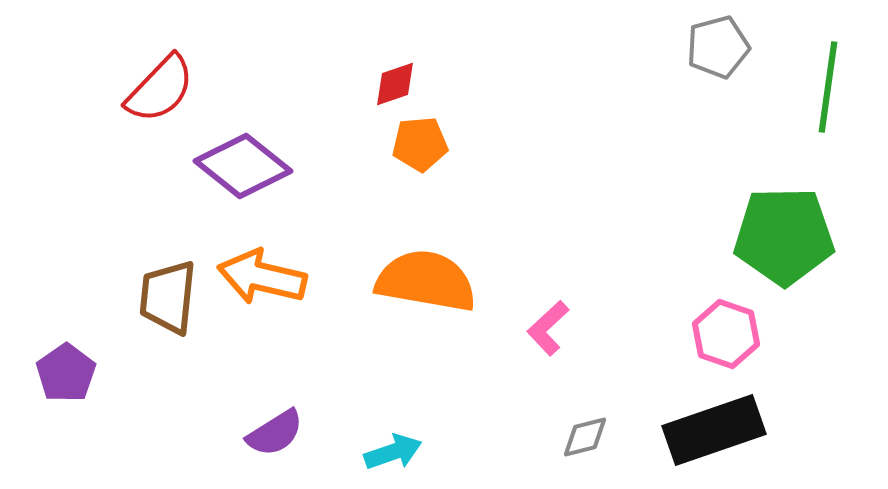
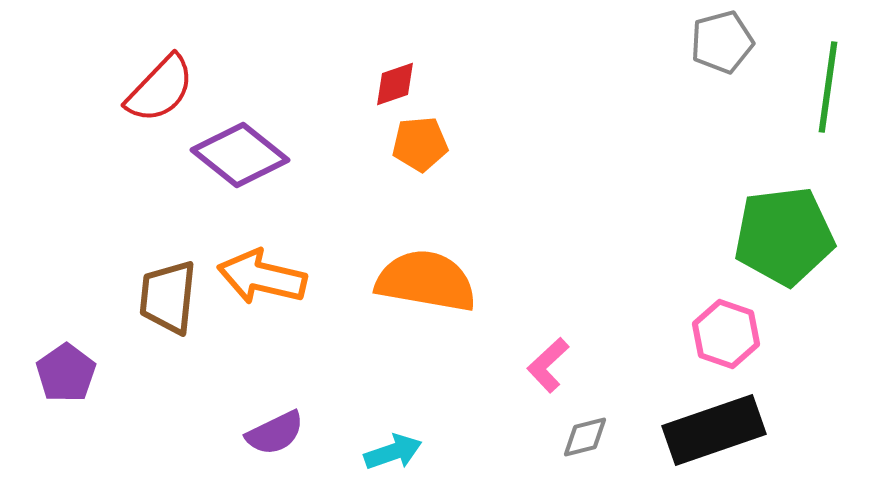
gray pentagon: moved 4 px right, 5 px up
purple diamond: moved 3 px left, 11 px up
green pentagon: rotated 6 degrees counterclockwise
pink L-shape: moved 37 px down
purple semicircle: rotated 6 degrees clockwise
